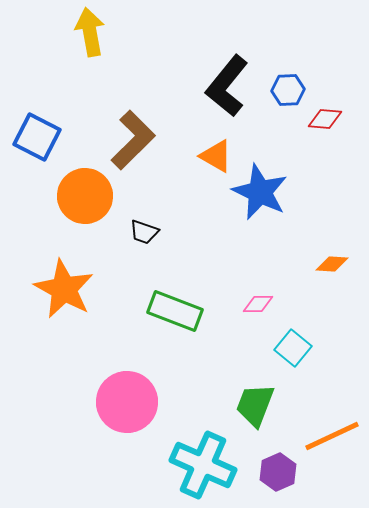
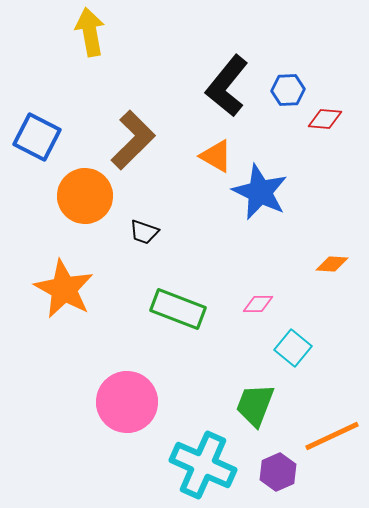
green rectangle: moved 3 px right, 2 px up
